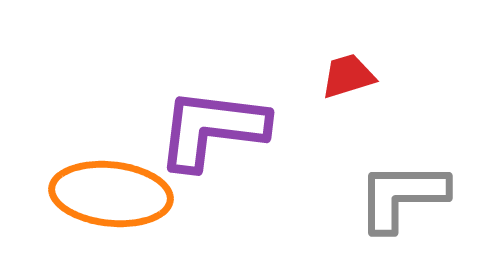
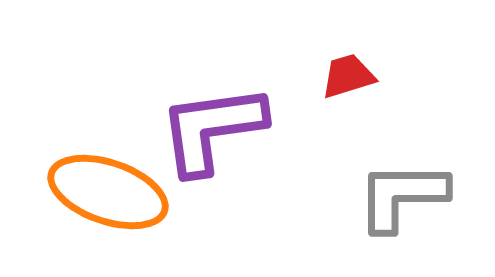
purple L-shape: rotated 15 degrees counterclockwise
orange ellipse: moved 3 px left, 2 px up; rotated 13 degrees clockwise
